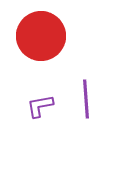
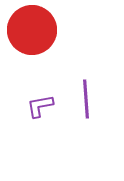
red circle: moved 9 px left, 6 px up
